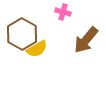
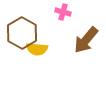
brown hexagon: moved 1 px up
yellow semicircle: rotated 35 degrees clockwise
